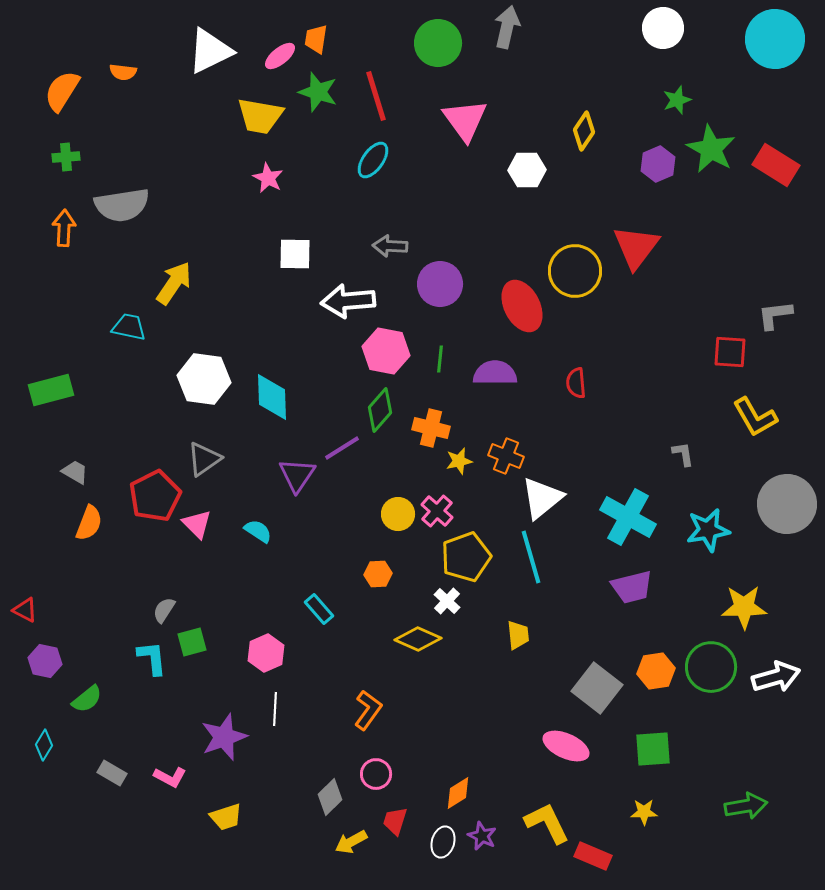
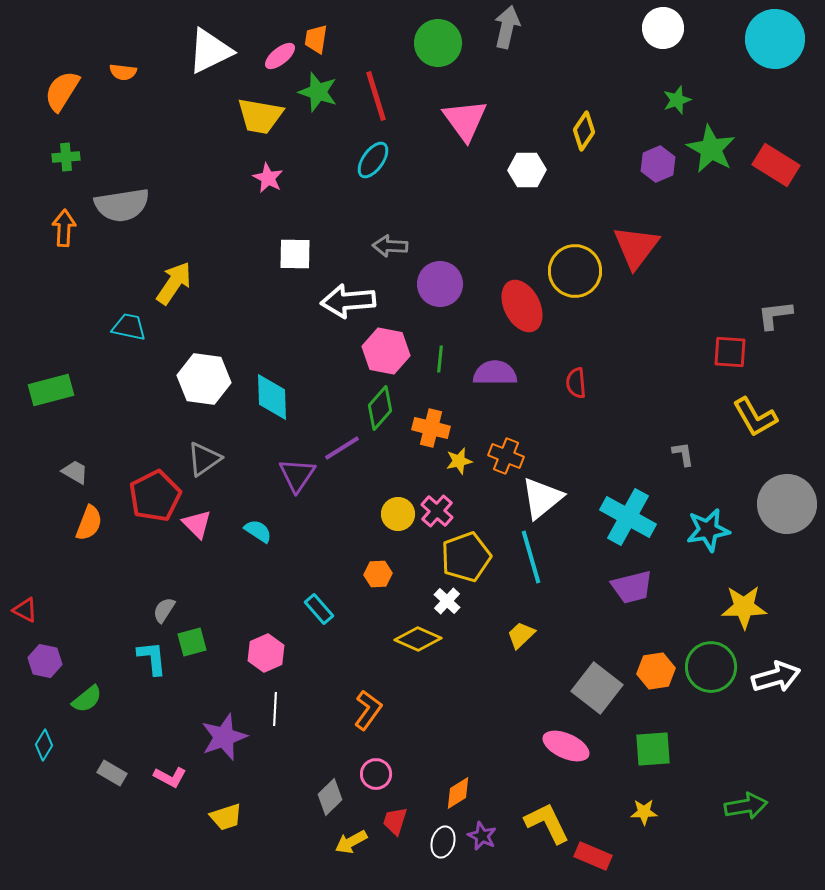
green diamond at (380, 410): moved 2 px up
yellow trapezoid at (518, 635): moved 3 px right; rotated 128 degrees counterclockwise
